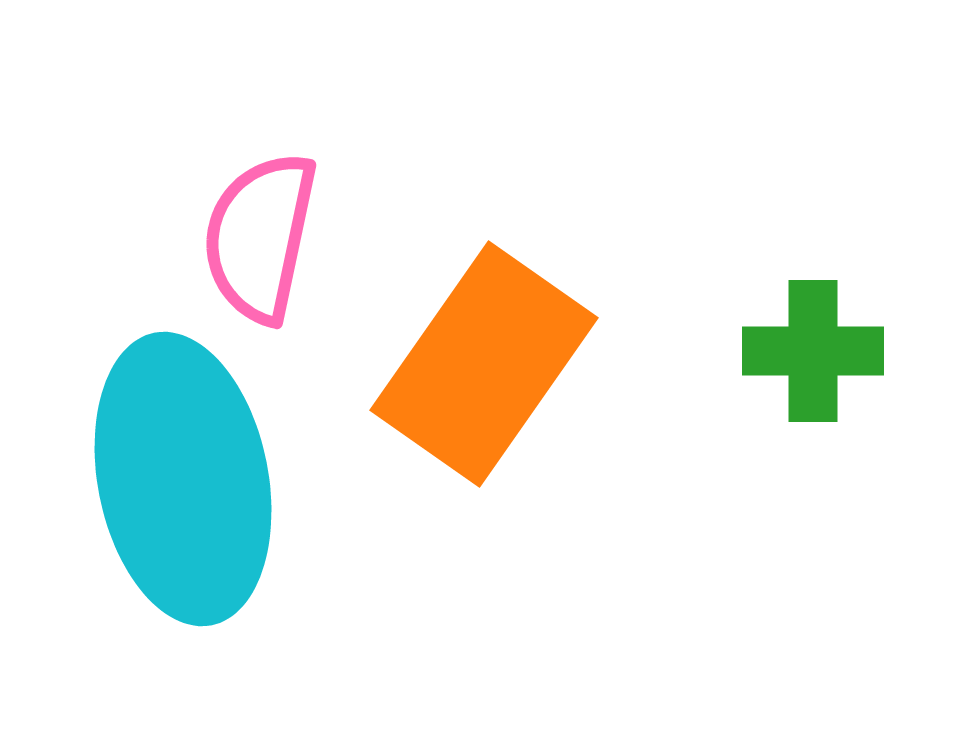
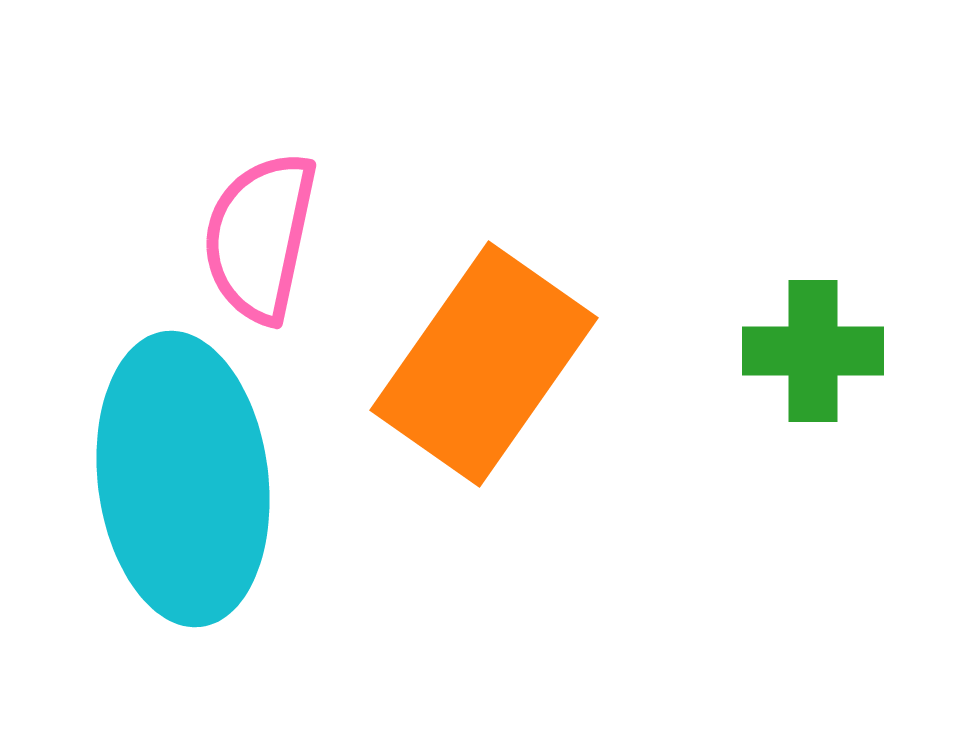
cyan ellipse: rotated 4 degrees clockwise
